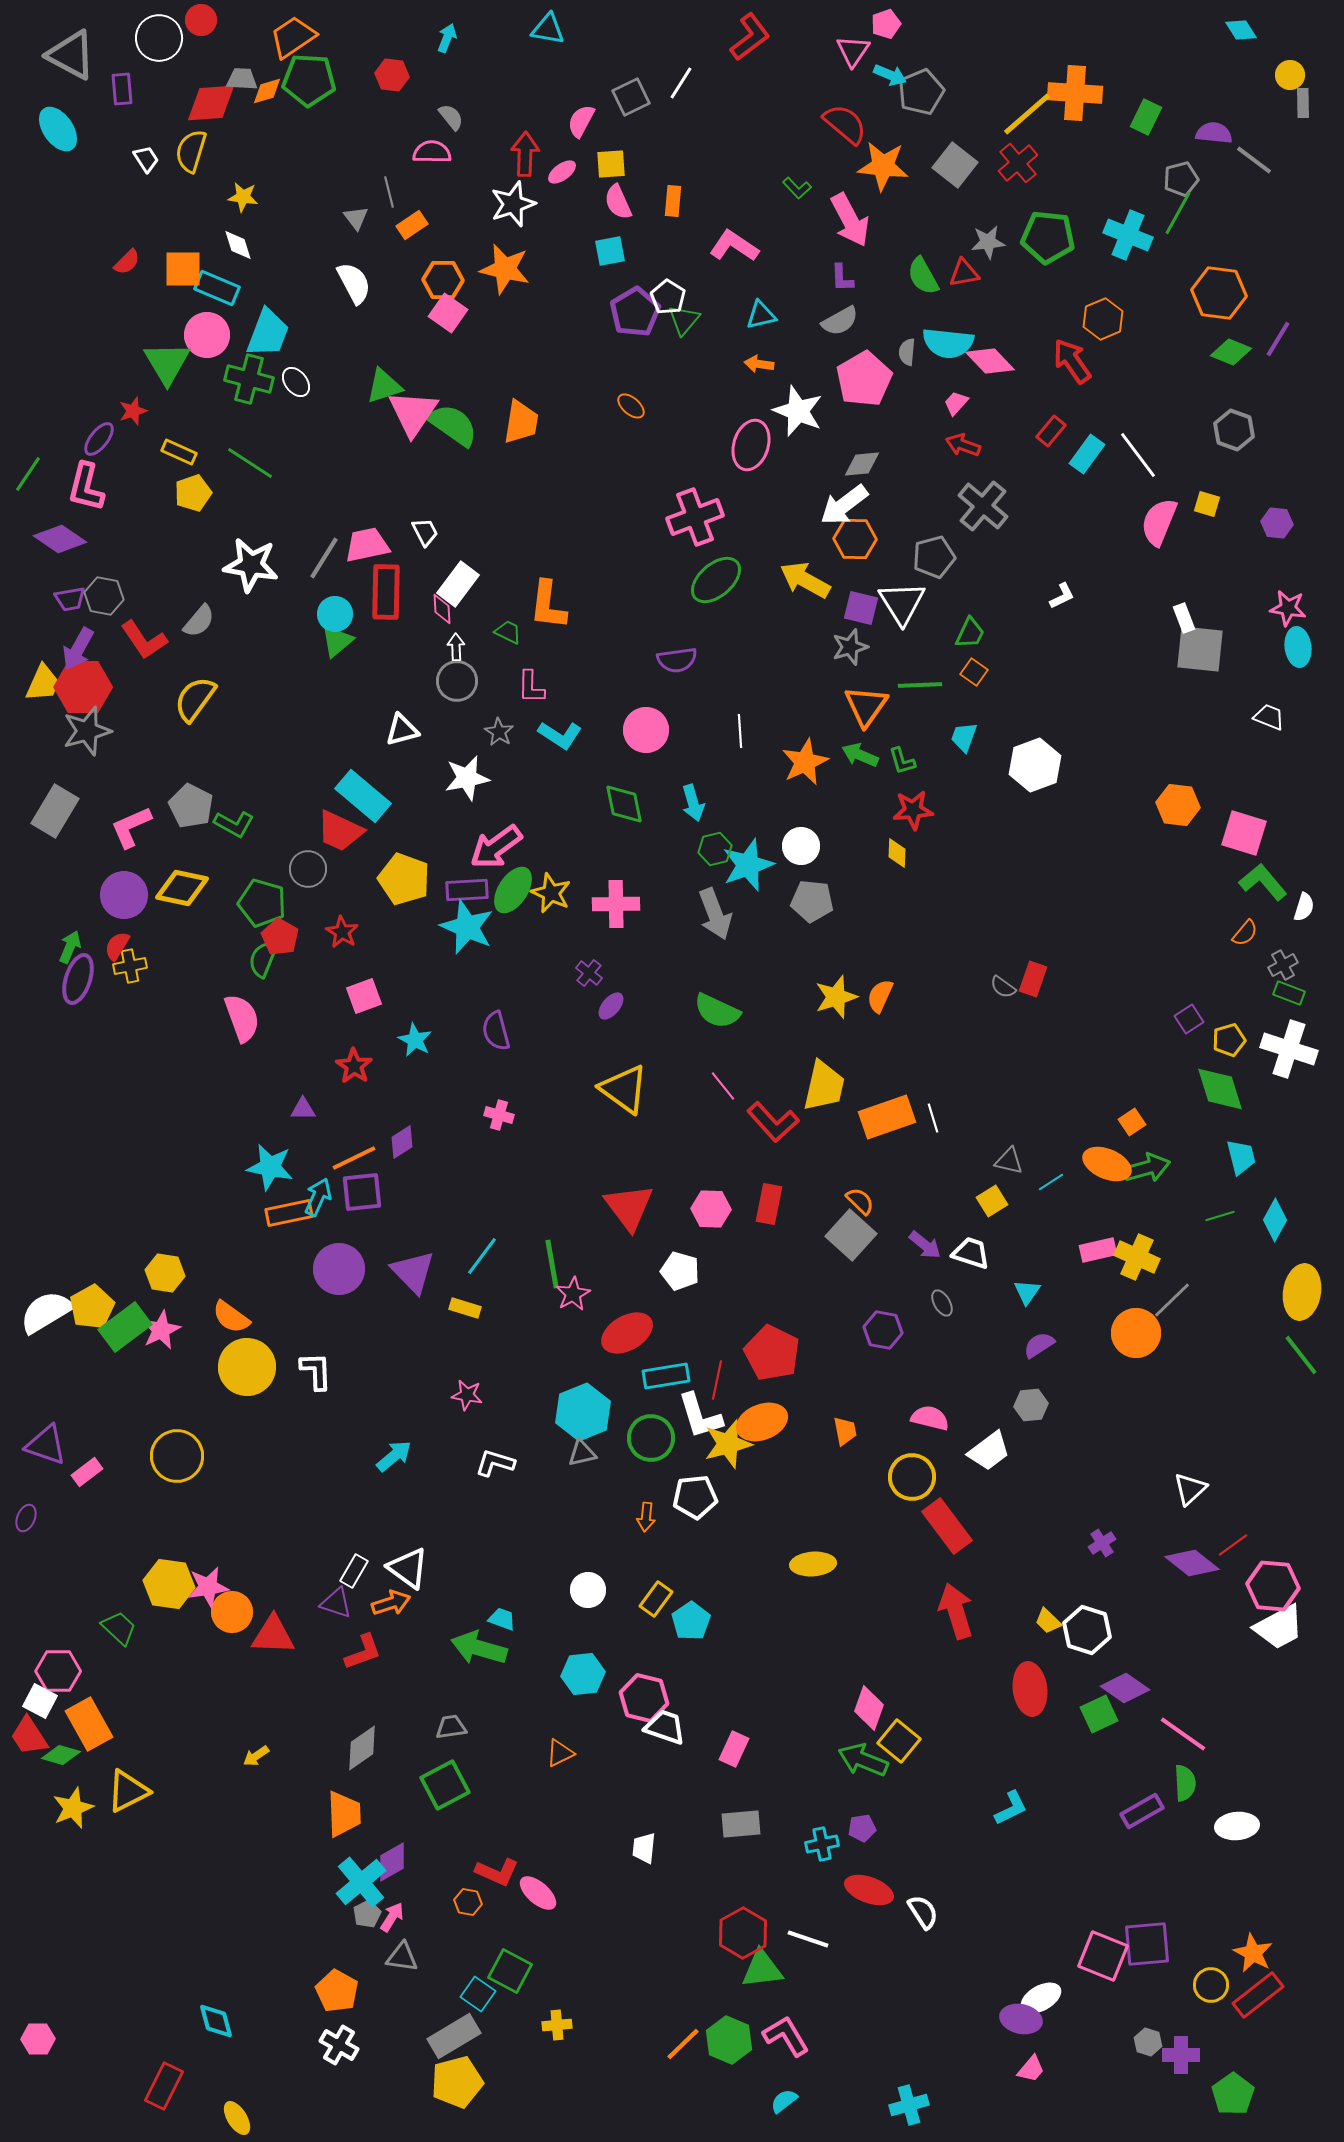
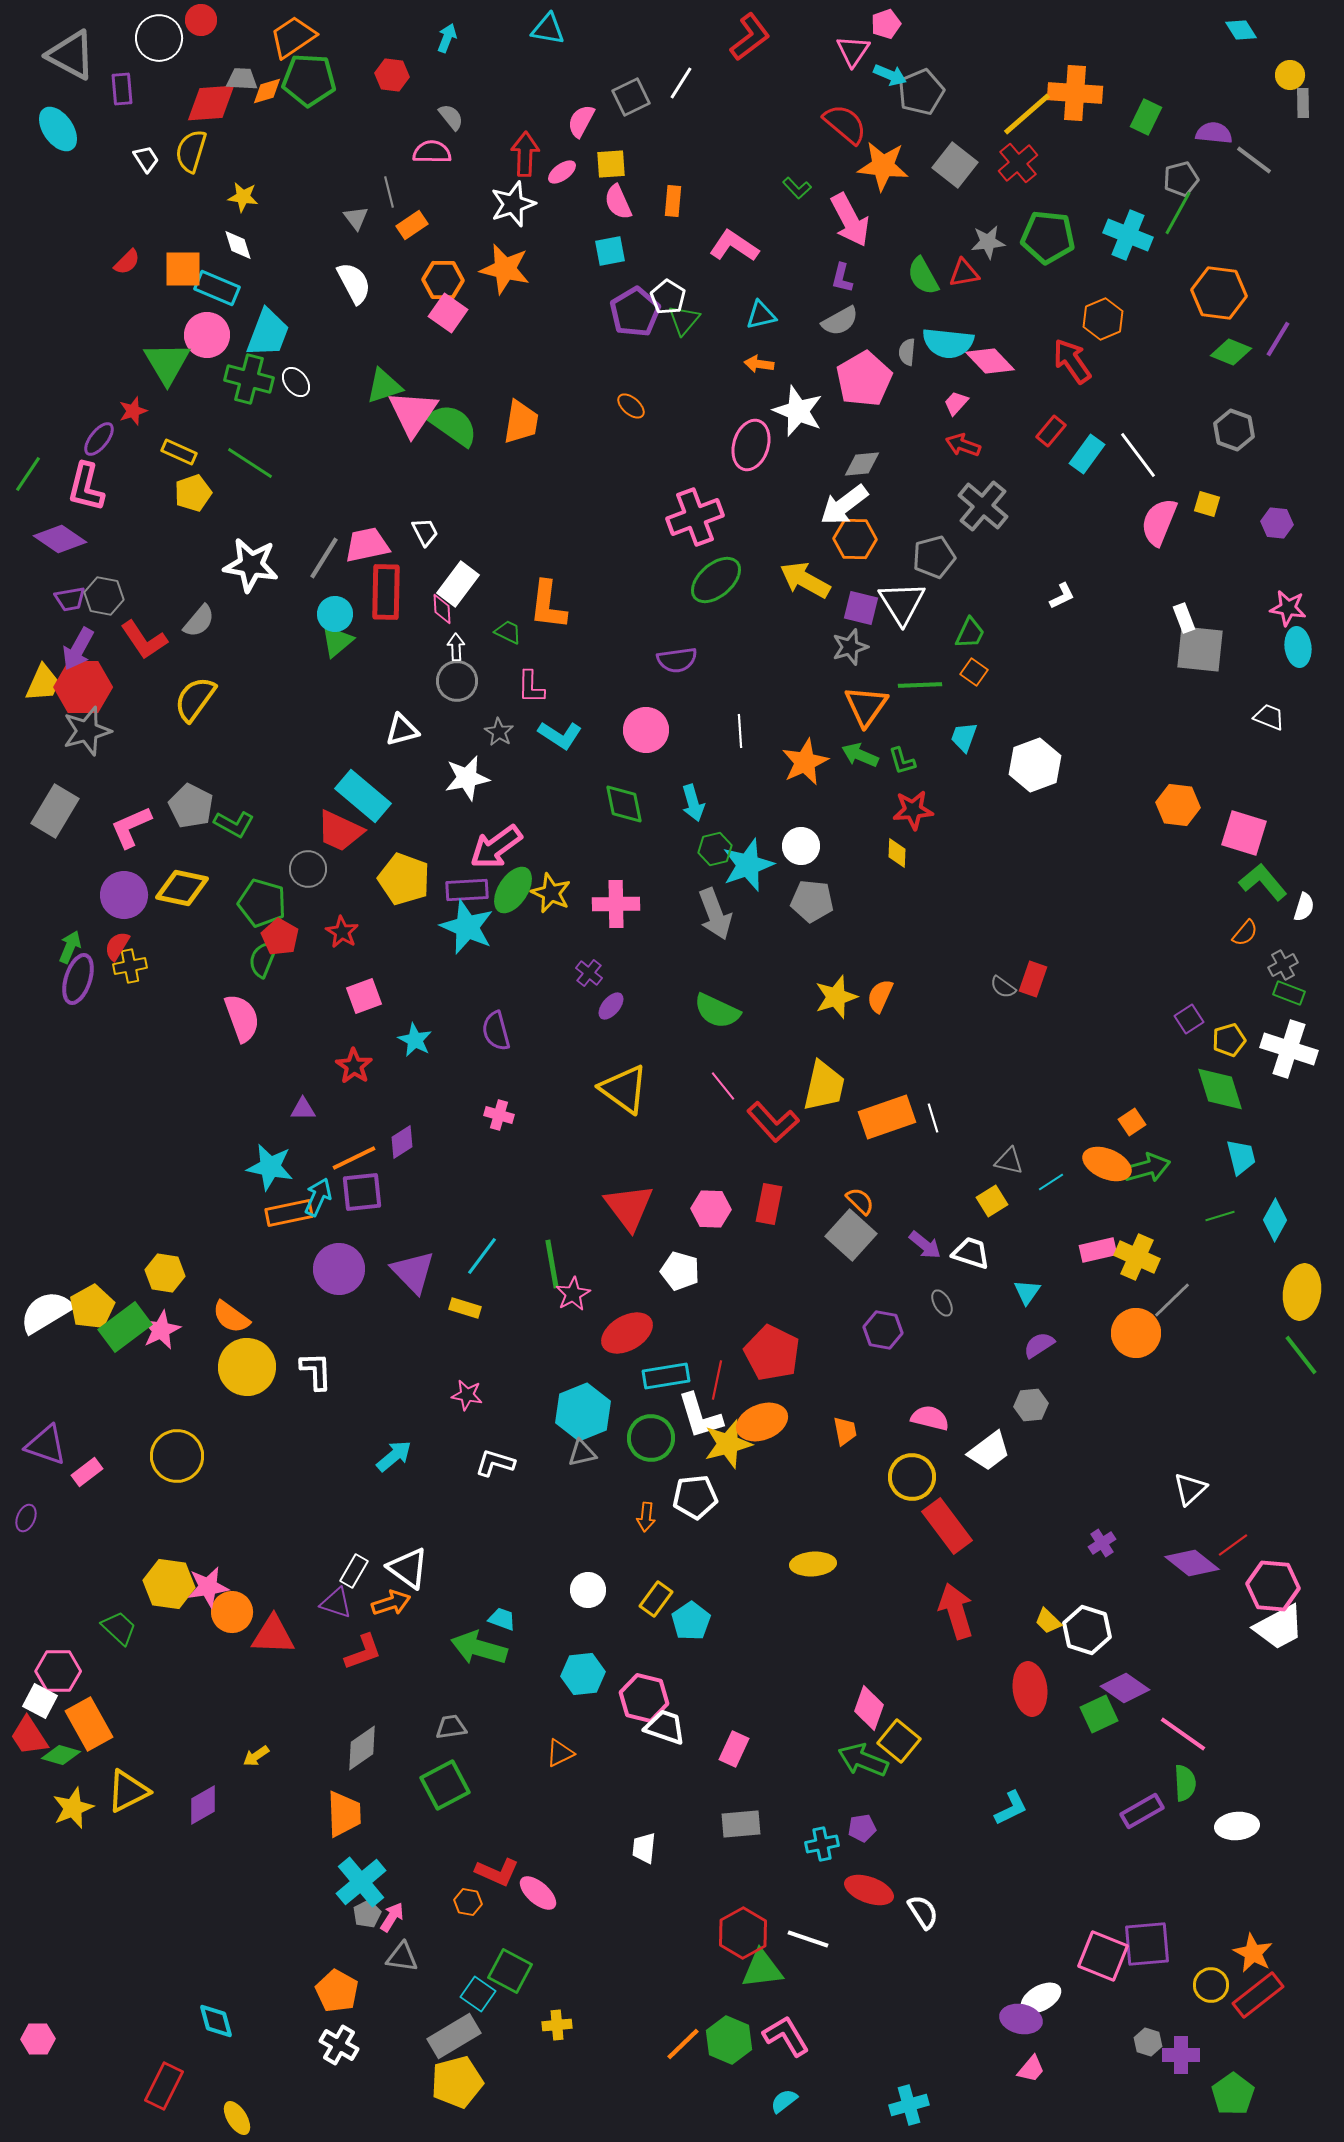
purple L-shape at (842, 278): rotated 16 degrees clockwise
purple diamond at (392, 1862): moved 189 px left, 57 px up
